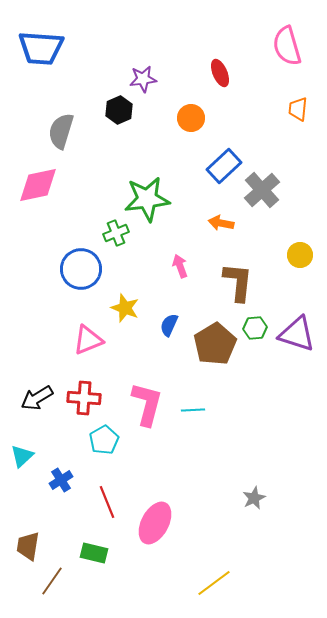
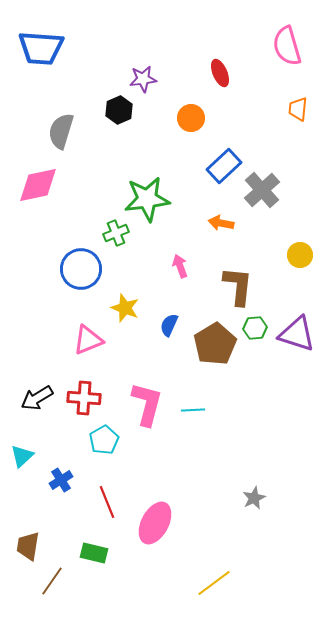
brown L-shape: moved 4 px down
